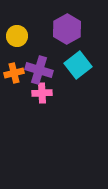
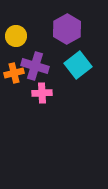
yellow circle: moved 1 px left
purple cross: moved 4 px left, 4 px up
